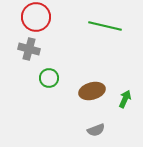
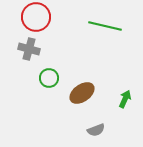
brown ellipse: moved 10 px left, 2 px down; rotated 20 degrees counterclockwise
